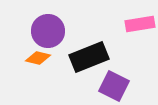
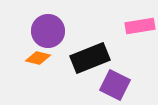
pink rectangle: moved 2 px down
black rectangle: moved 1 px right, 1 px down
purple square: moved 1 px right, 1 px up
